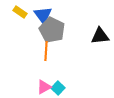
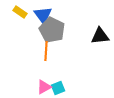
cyan square: rotated 24 degrees clockwise
